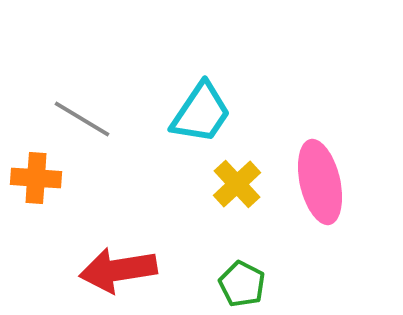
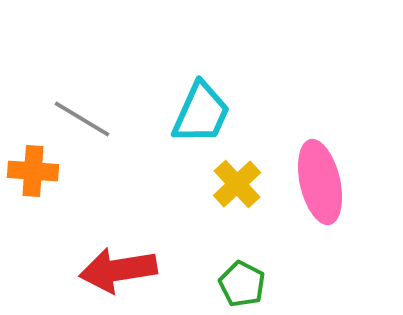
cyan trapezoid: rotated 10 degrees counterclockwise
orange cross: moved 3 px left, 7 px up
